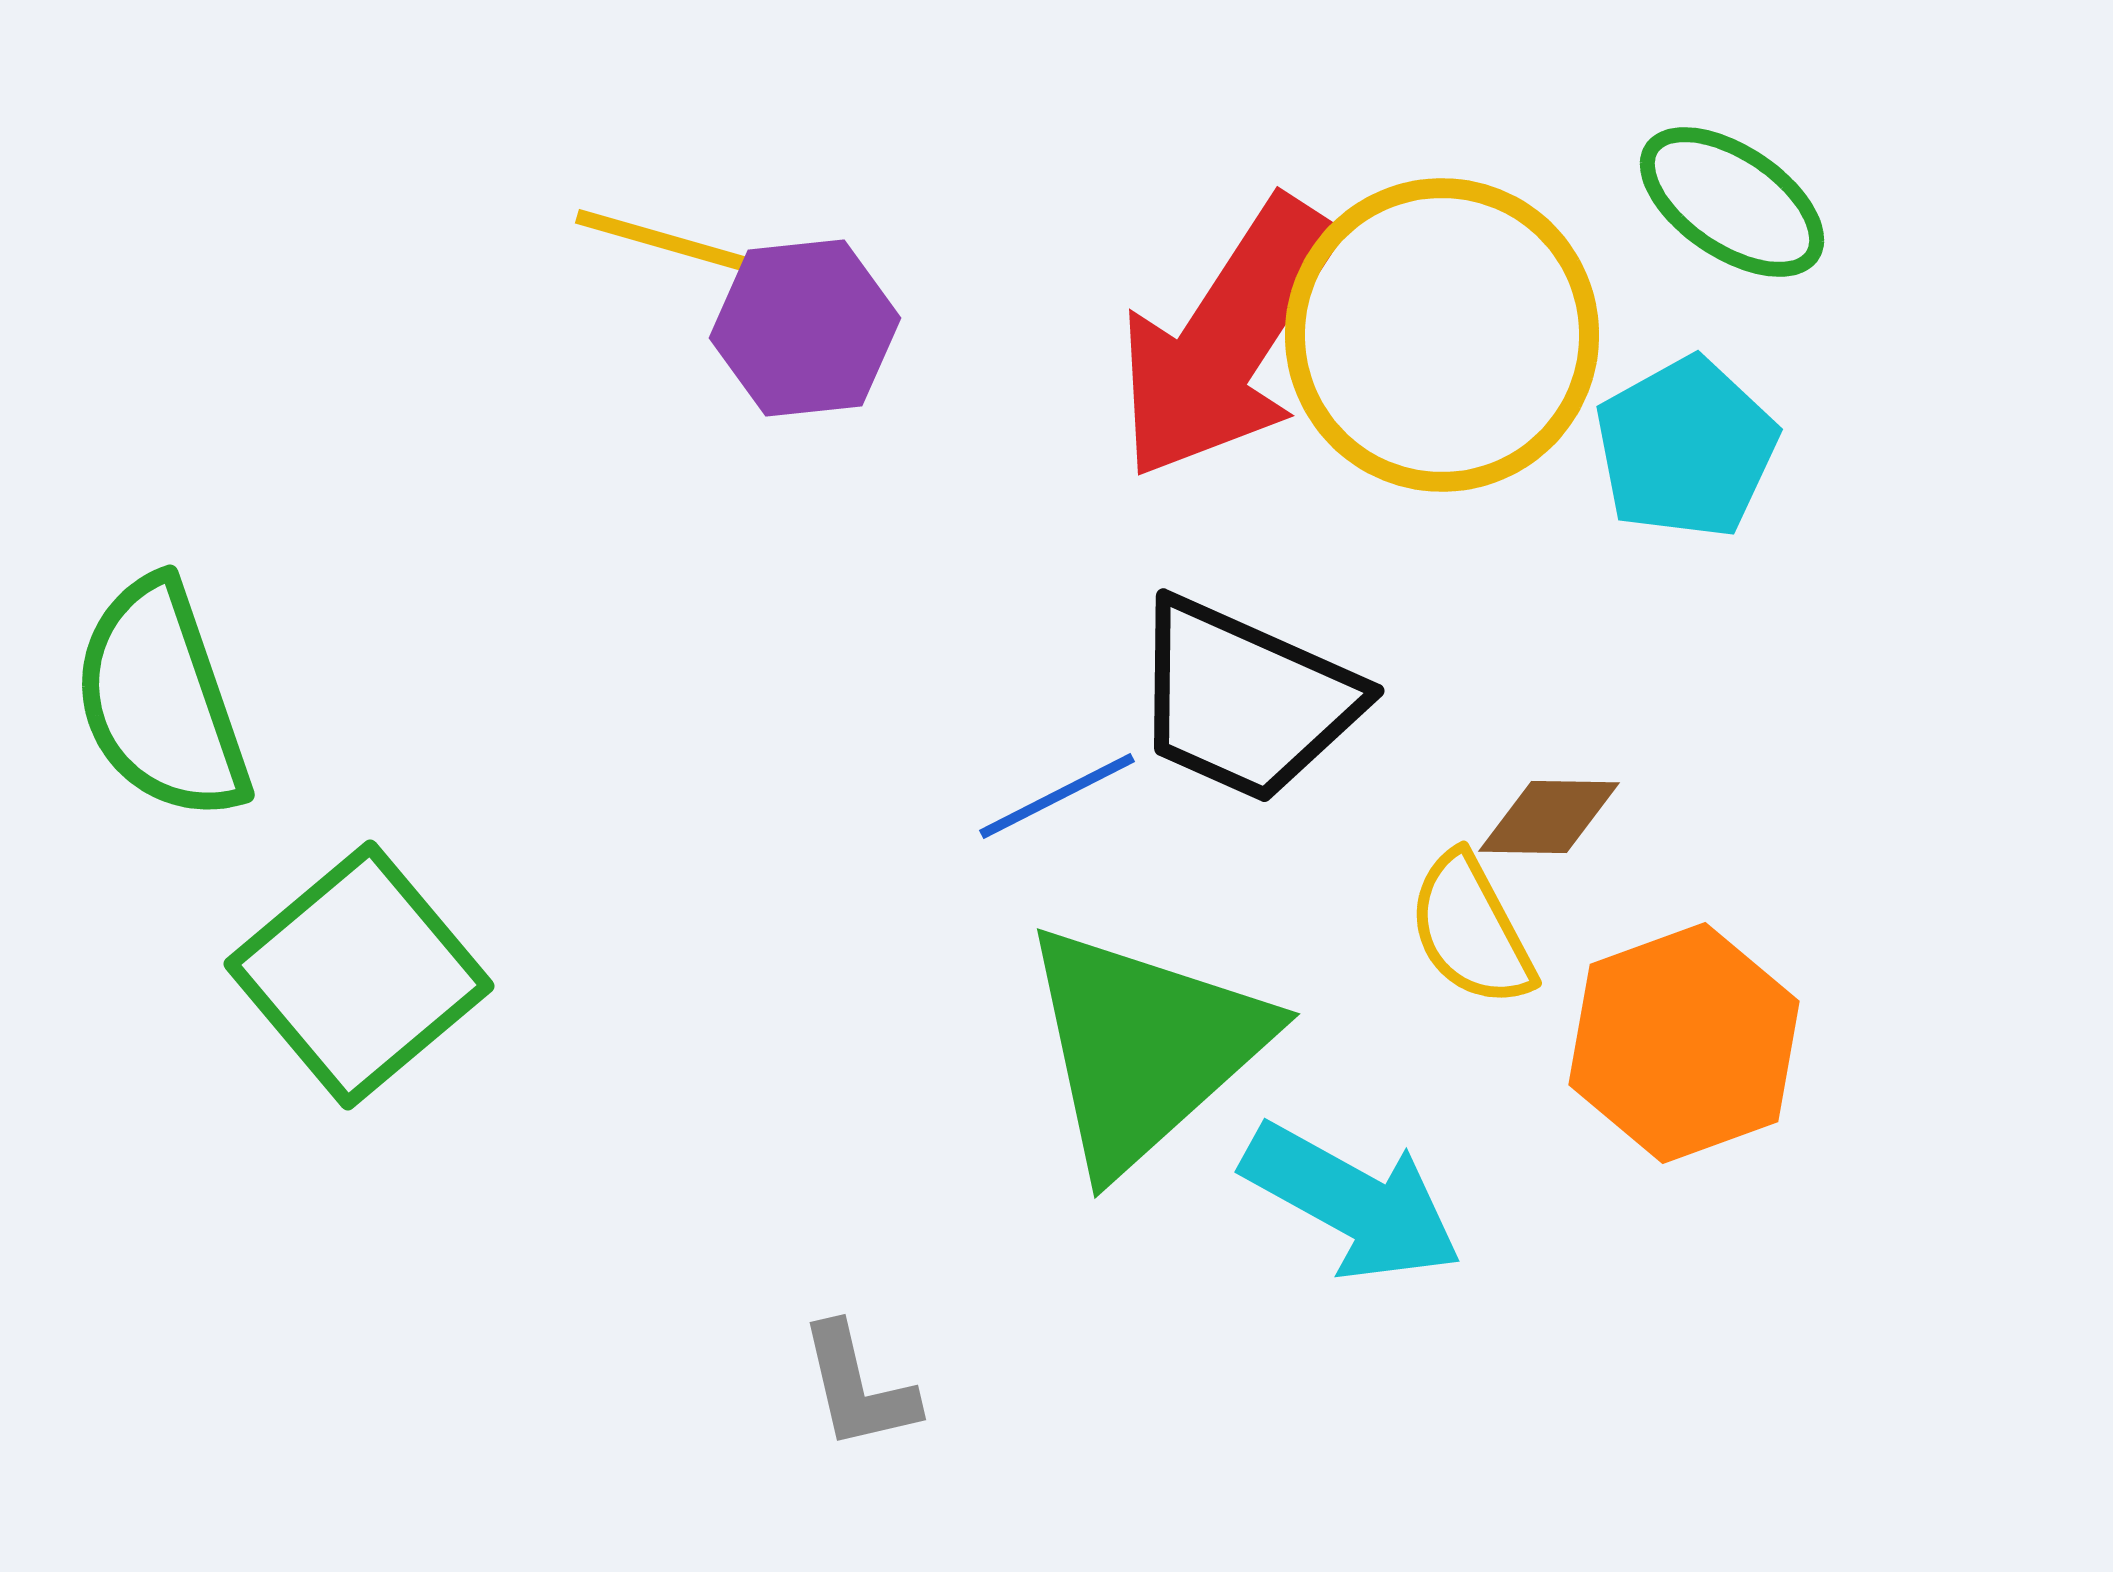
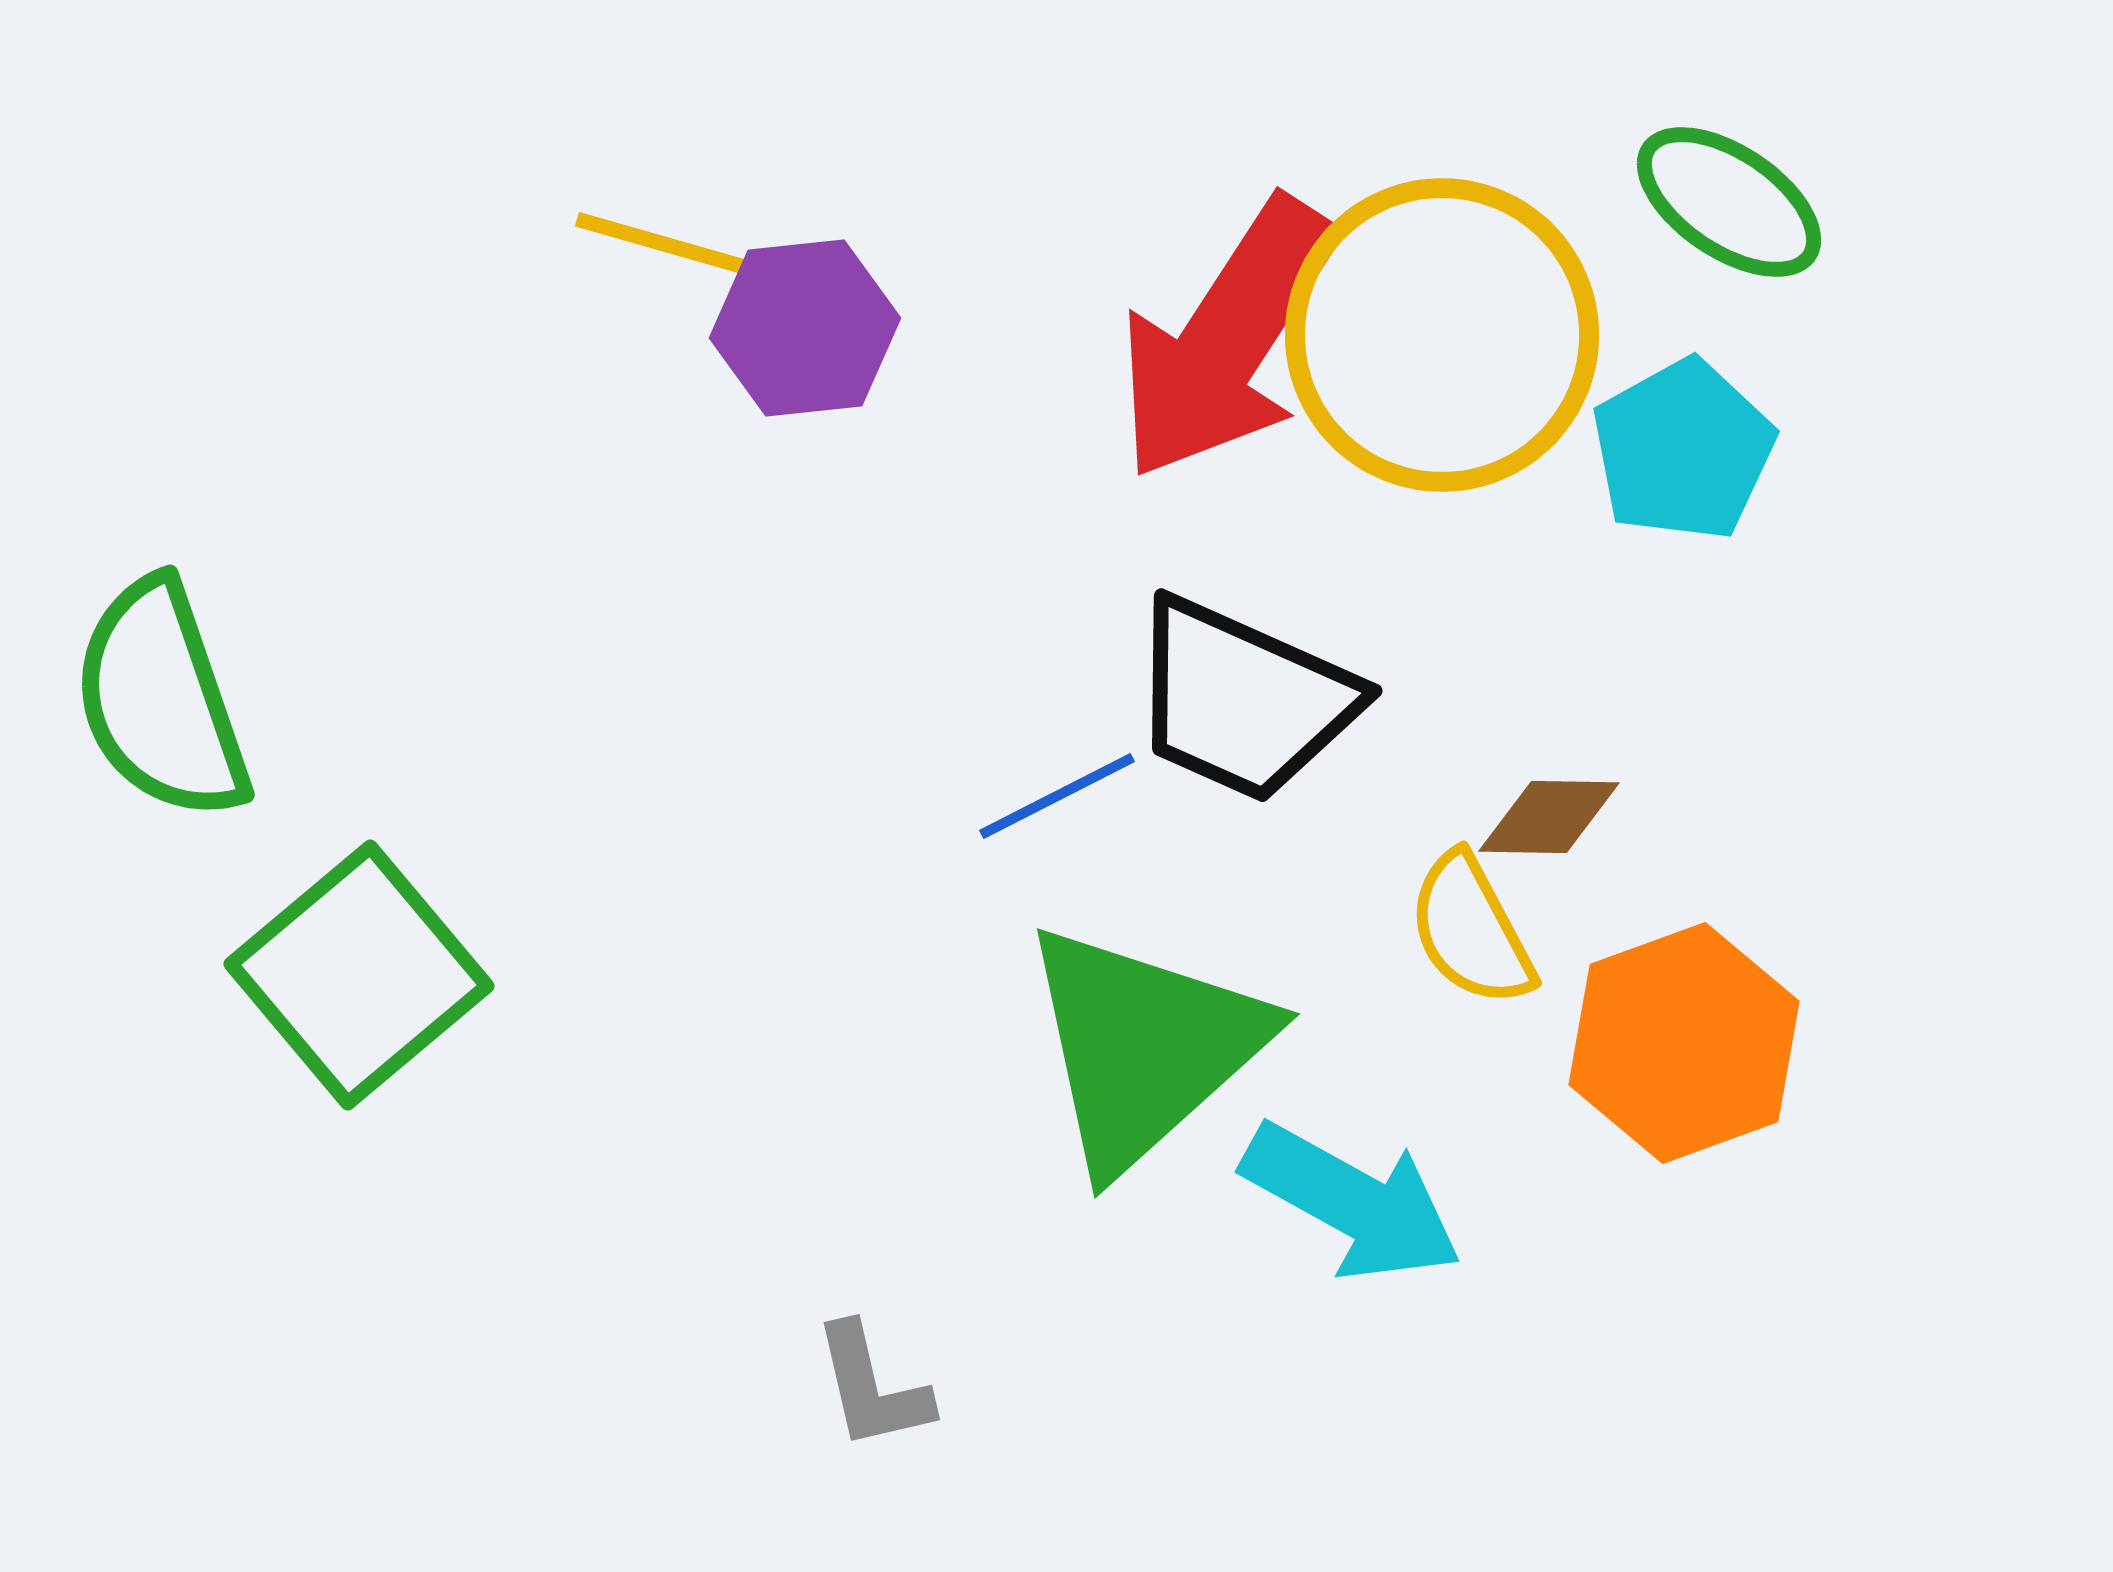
green ellipse: moved 3 px left
yellow line: moved 3 px down
cyan pentagon: moved 3 px left, 2 px down
black trapezoid: moved 2 px left
gray L-shape: moved 14 px right
